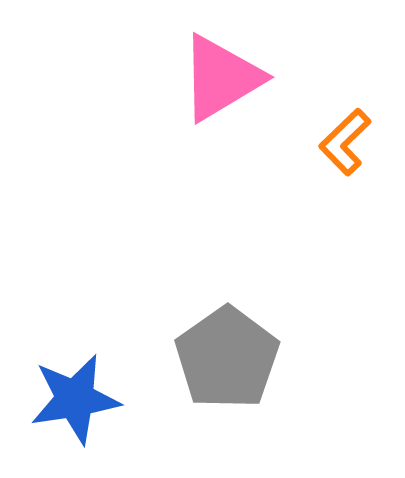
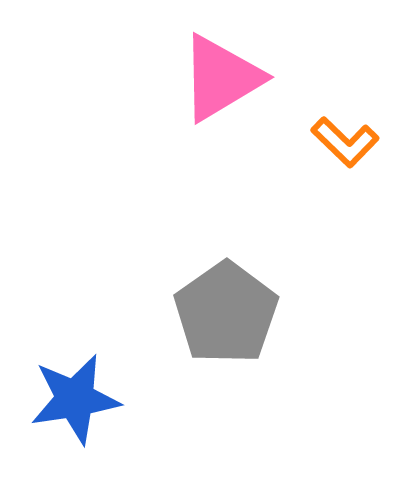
orange L-shape: rotated 92 degrees counterclockwise
gray pentagon: moved 1 px left, 45 px up
